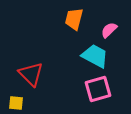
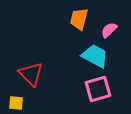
orange trapezoid: moved 5 px right
